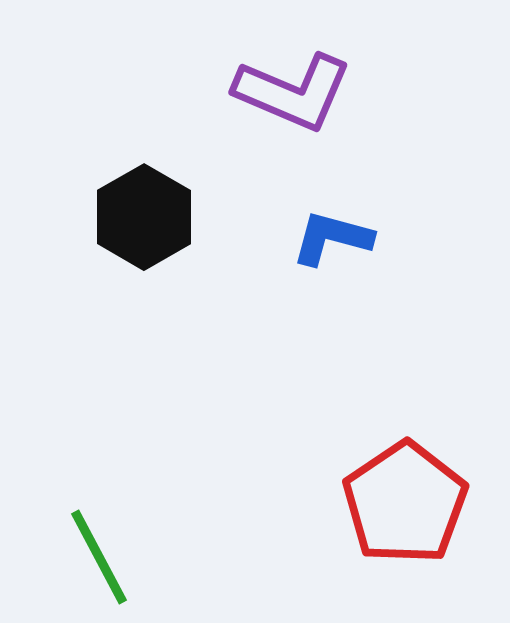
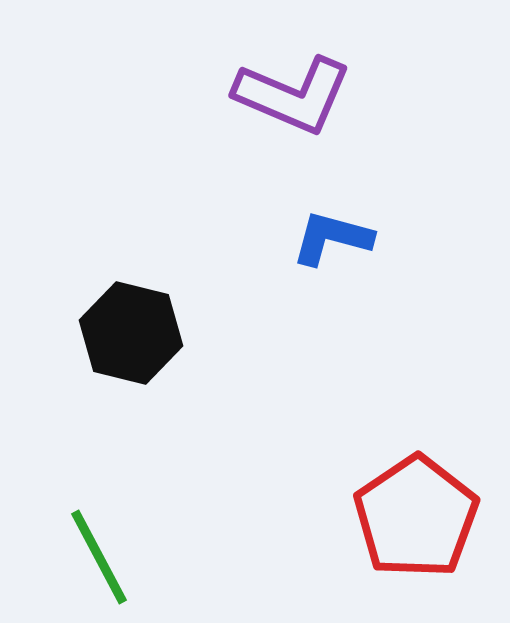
purple L-shape: moved 3 px down
black hexagon: moved 13 px left, 116 px down; rotated 16 degrees counterclockwise
red pentagon: moved 11 px right, 14 px down
